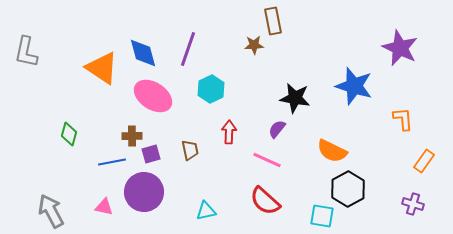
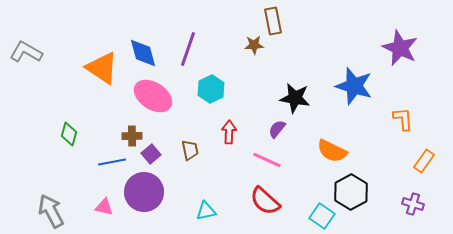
gray L-shape: rotated 108 degrees clockwise
purple square: rotated 24 degrees counterclockwise
black hexagon: moved 3 px right, 3 px down
cyan square: rotated 25 degrees clockwise
